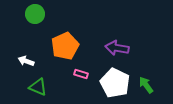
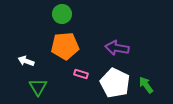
green circle: moved 27 px right
orange pentagon: rotated 20 degrees clockwise
green triangle: rotated 36 degrees clockwise
